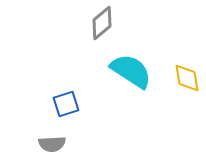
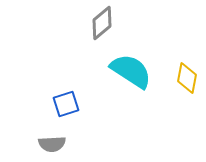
yellow diamond: rotated 20 degrees clockwise
